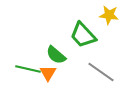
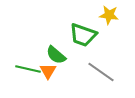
green trapezoid: rotated 28 degrees counterclockwise
orange triangle: moved 2 px up
